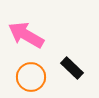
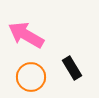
black rectangle: rotated 15 degrees clockwise
